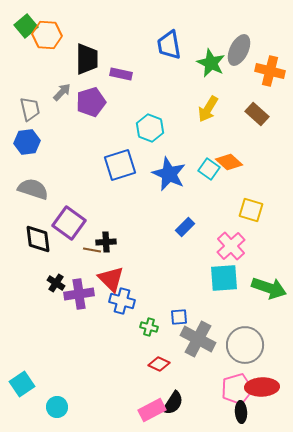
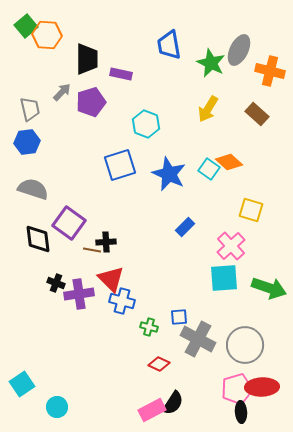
cyan hexagon at (150, 128): moved 4 px left, 4 px up
black cross at (56, 283): rotated 12 degrees counterclockwise
